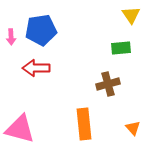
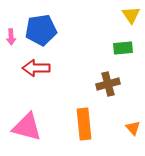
green rectangle: moved 2 px right
pink triangle: moved 7 px right, 2 px up
